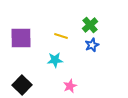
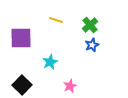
yellow line: moved 5 px left, 16 px up
cyan star: moved 5 px left, 2 px down; rotated 21 degrees counterclockwise
